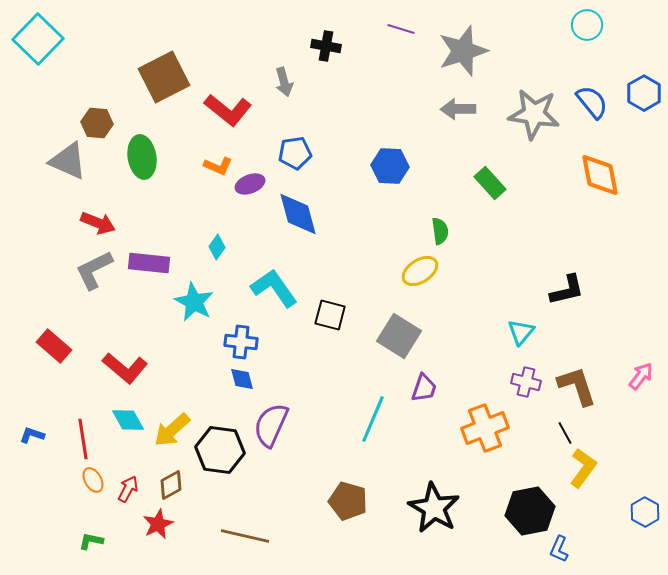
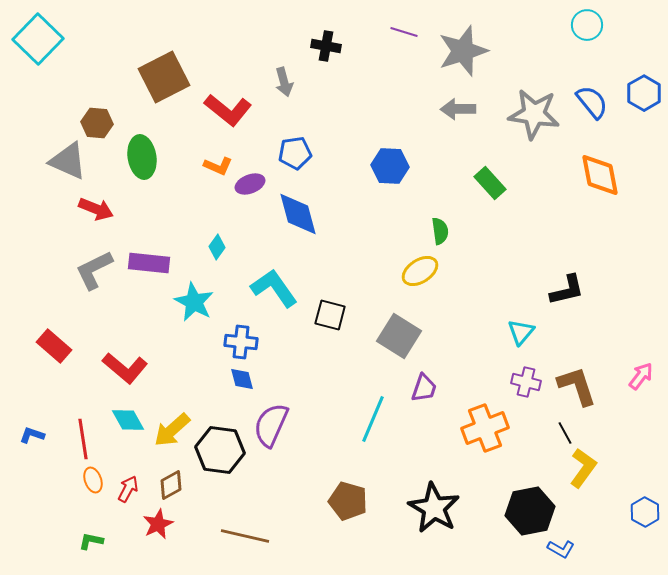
purple line at (401, 29): moved 3 px right, 3 px down
red arrow at (98, 223): moved 2 px left, 14 px up
orange ellipse at (93, 480): rotated 10 degrees clockwise
blue L-shape at (559, 549): moved 2 px right; rotated 84 degrees counterclockwise
